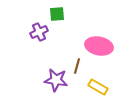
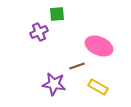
pink ellipse: rotated 12 degrees clockwise
brown line: rotated 56 degrees clockwise
purple star: moved 2 px left, 4 px down
